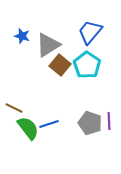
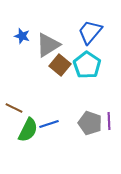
green semicircle: moved 2 px down; rotated 65 degrees clockwise
